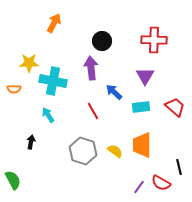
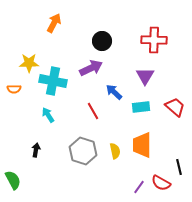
purple arrow: rotated 70 degrees clockwise
black arrow: moved 5 px right, 8 px down
yellow semicircle: rotated 42 degrees clockwise
